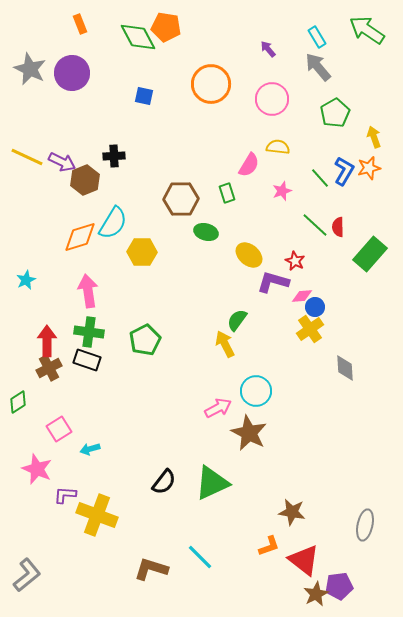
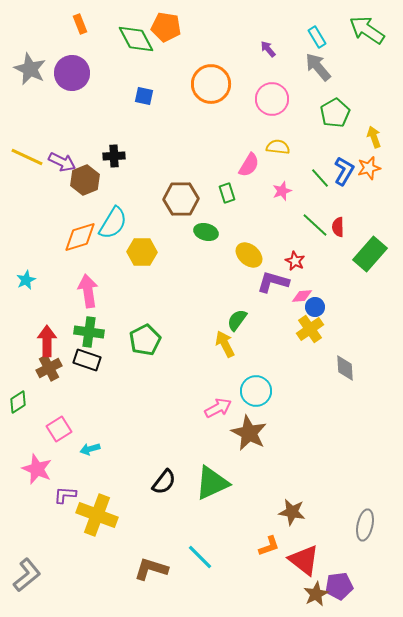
green diamond at (138, 37): moved 2 px left, 2 px down
